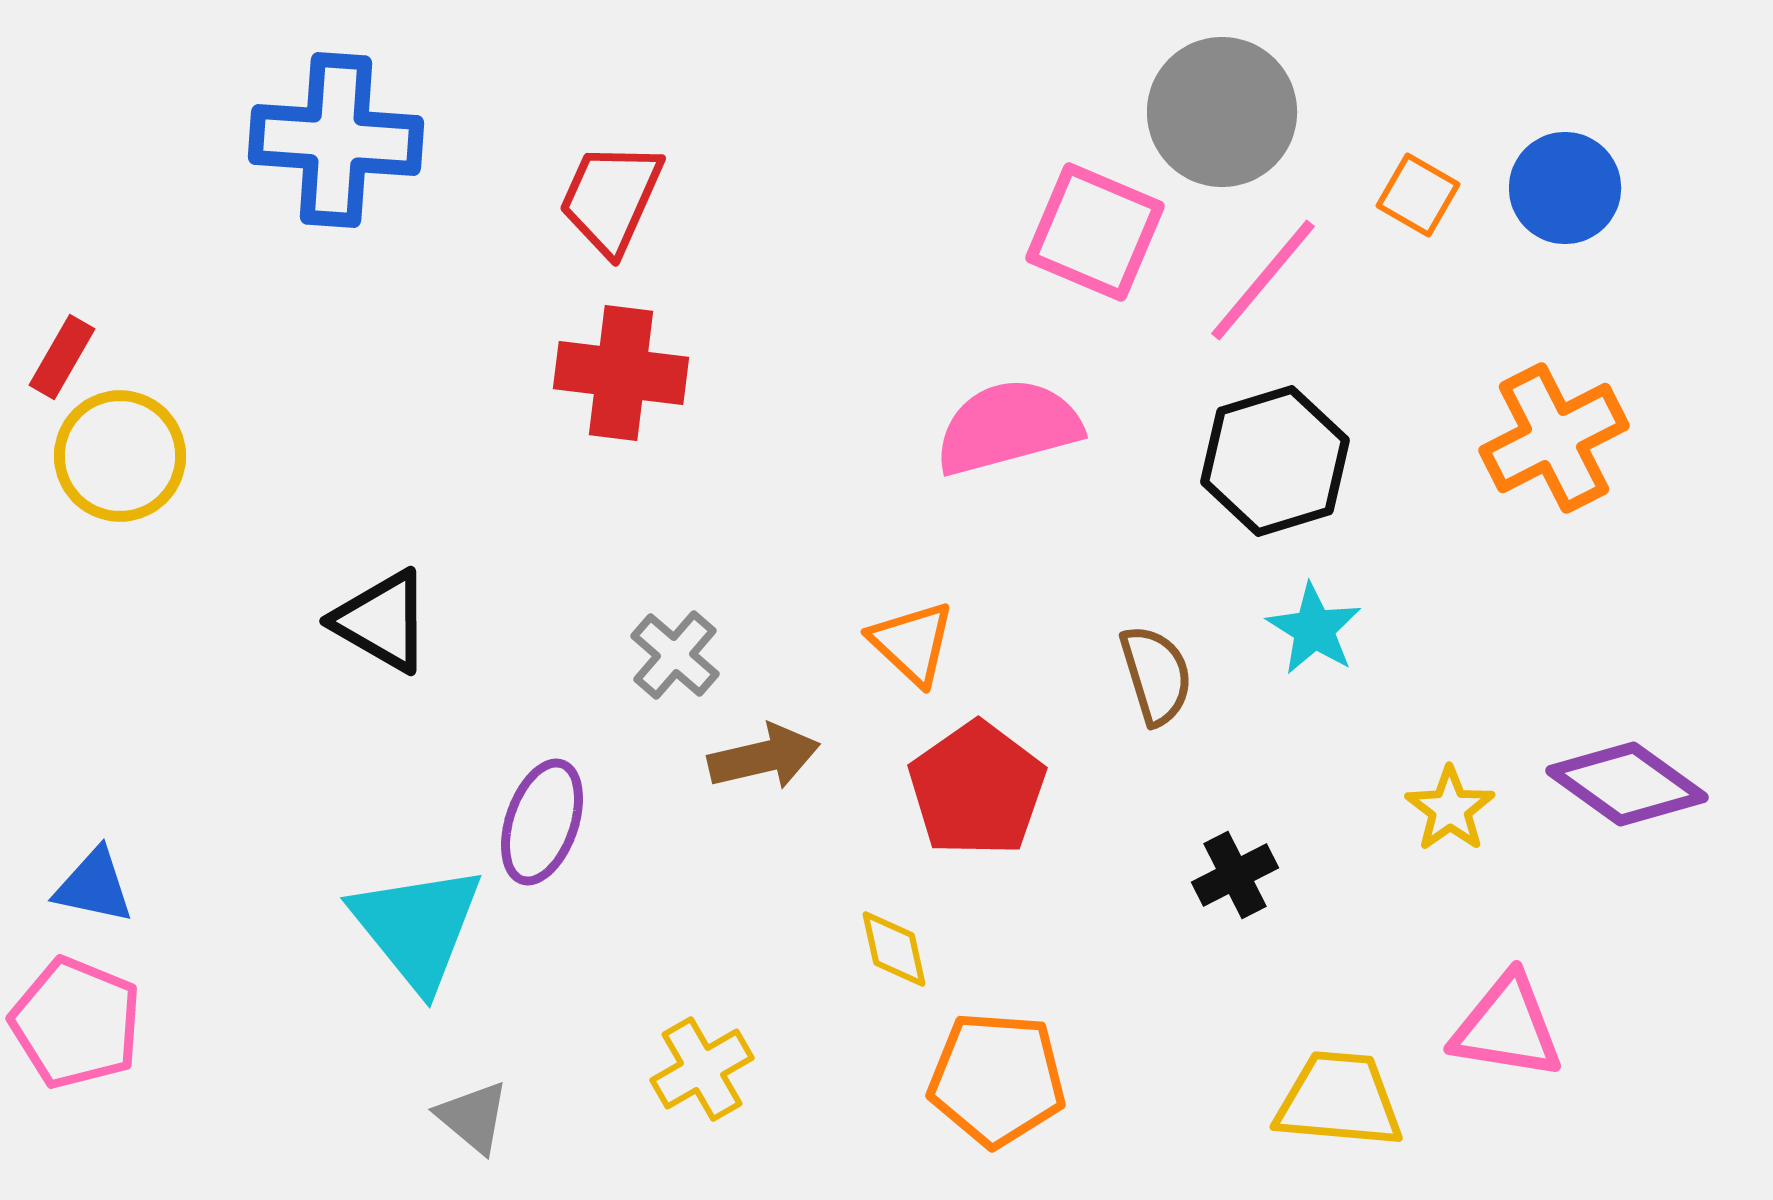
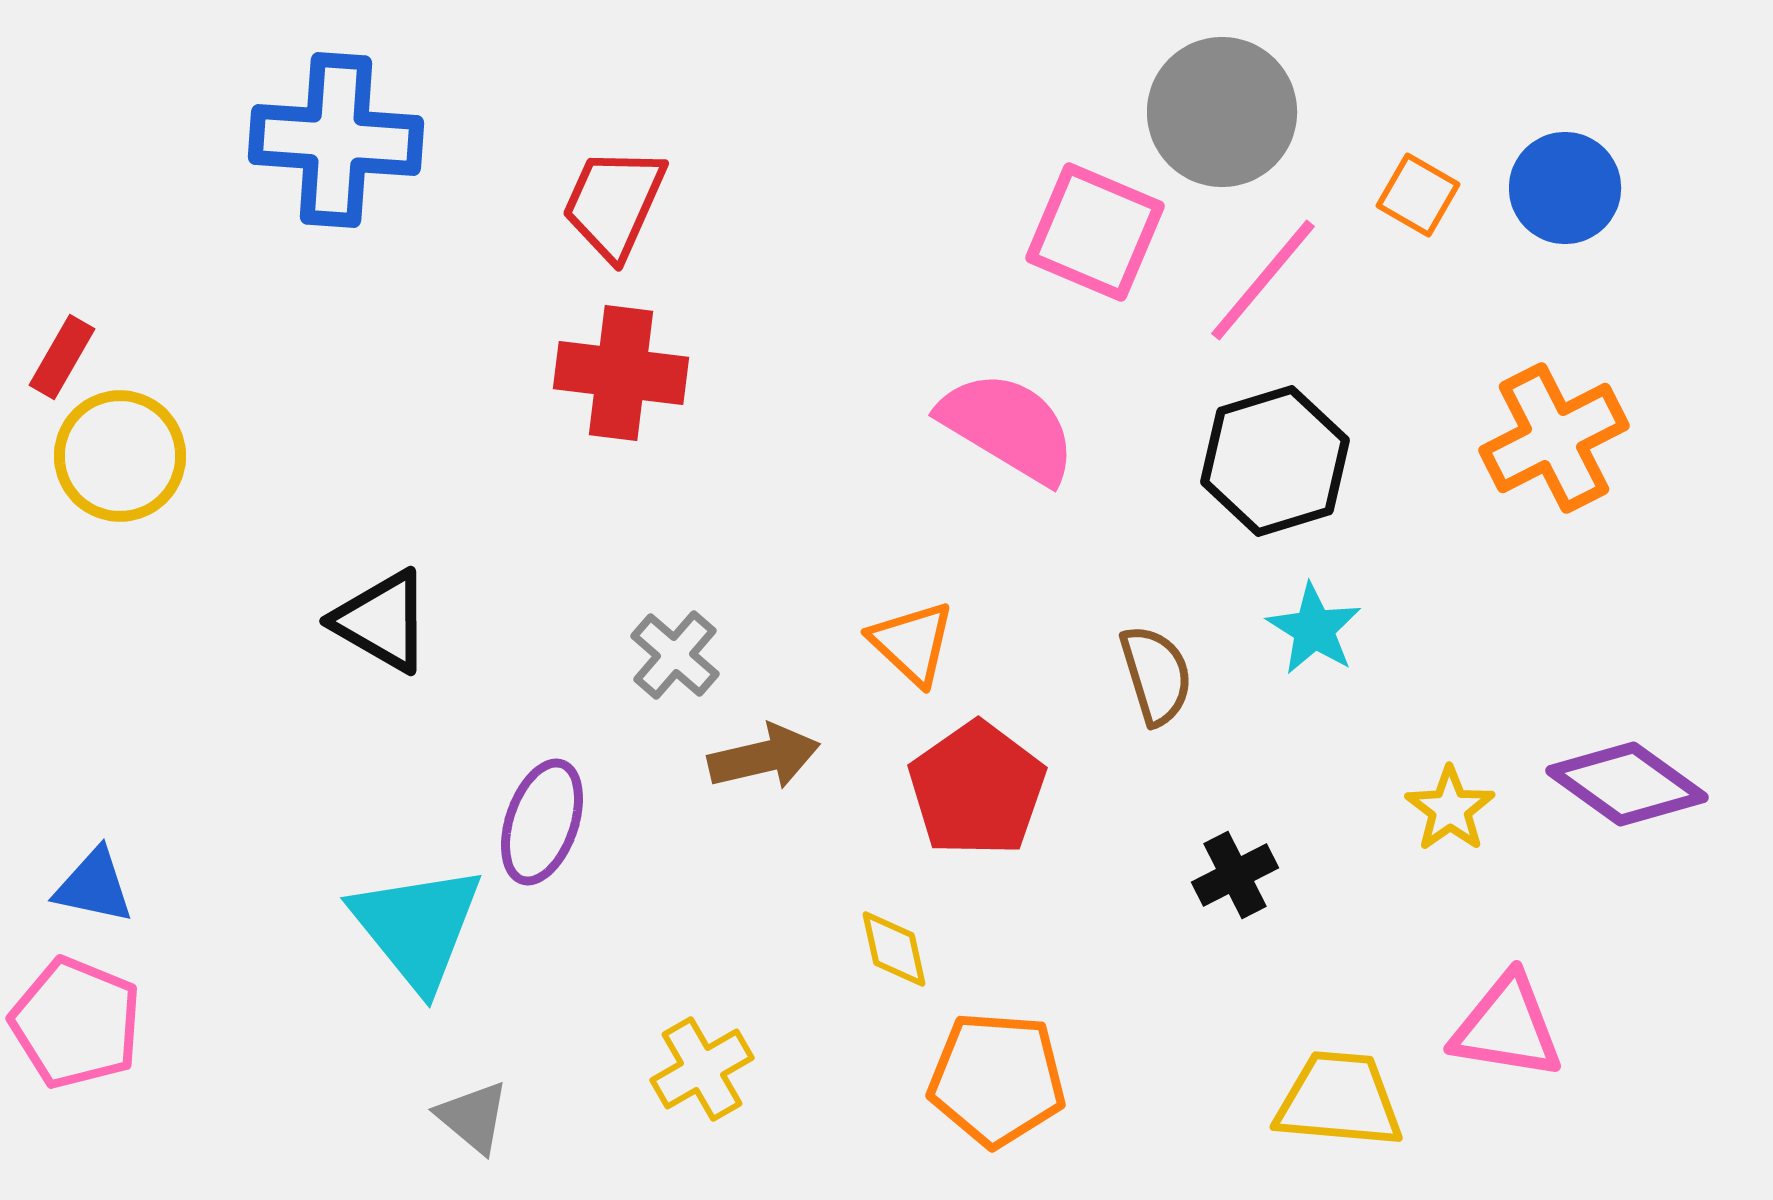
red trapezoid: moved 3 px right, 5 px down
pink semicircle: rotated 46 degrees clockwise
